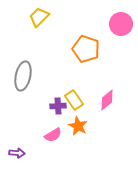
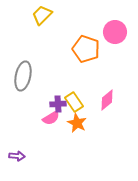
yellow trapezoid: moved 3 px right, 2 px up
pink circle: moved 6 px left, 8 px down
yellow rectangle: moved 2 px down
purple cross: moved 2 px up
orange star: moved 1 px left, 3 px up
pink semicircle: moved 2 px left, 17 px up
purple arrow: moved 3 px down
